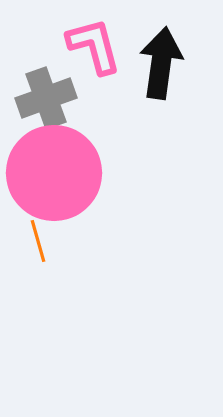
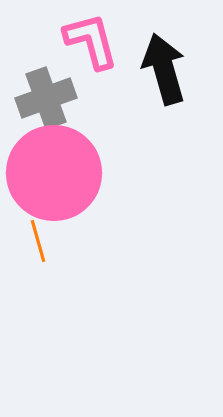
pink L-shape: moved 3 px left, 5 px up
black arrow: moved 3 px right, 6 px down; rotated 24 degrees counterclockwise
